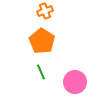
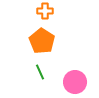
orange cross: rotated 21 degrees clockwise
green line: moved 1 px left
